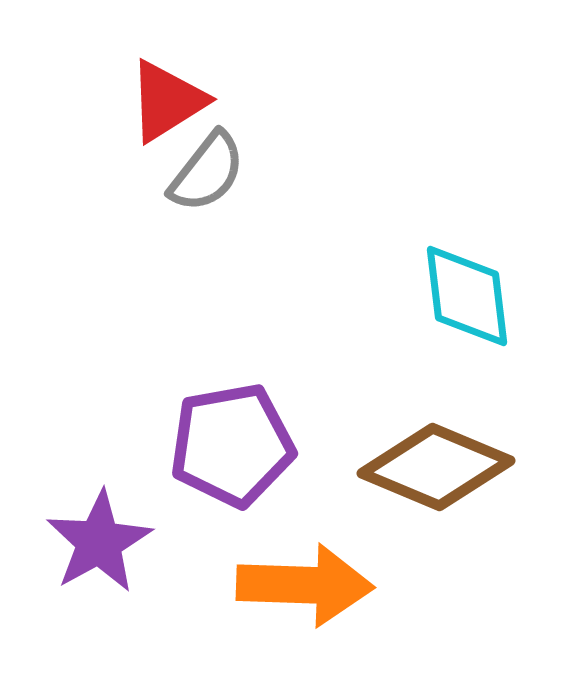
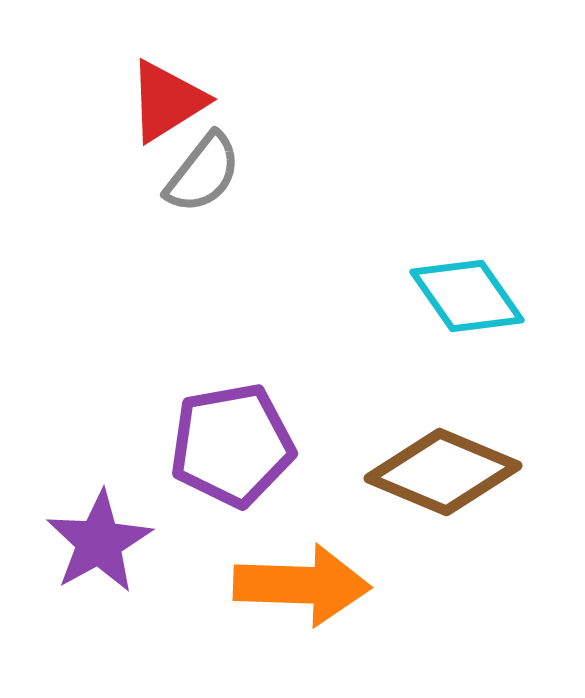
gray semicircle: moved 4 px left, 1 px down
cyan diamond: rotated 28 degrees counterclockwise
brown diamond: moved 7 px right, 5 px down
orange arrow: moved 3 px left
